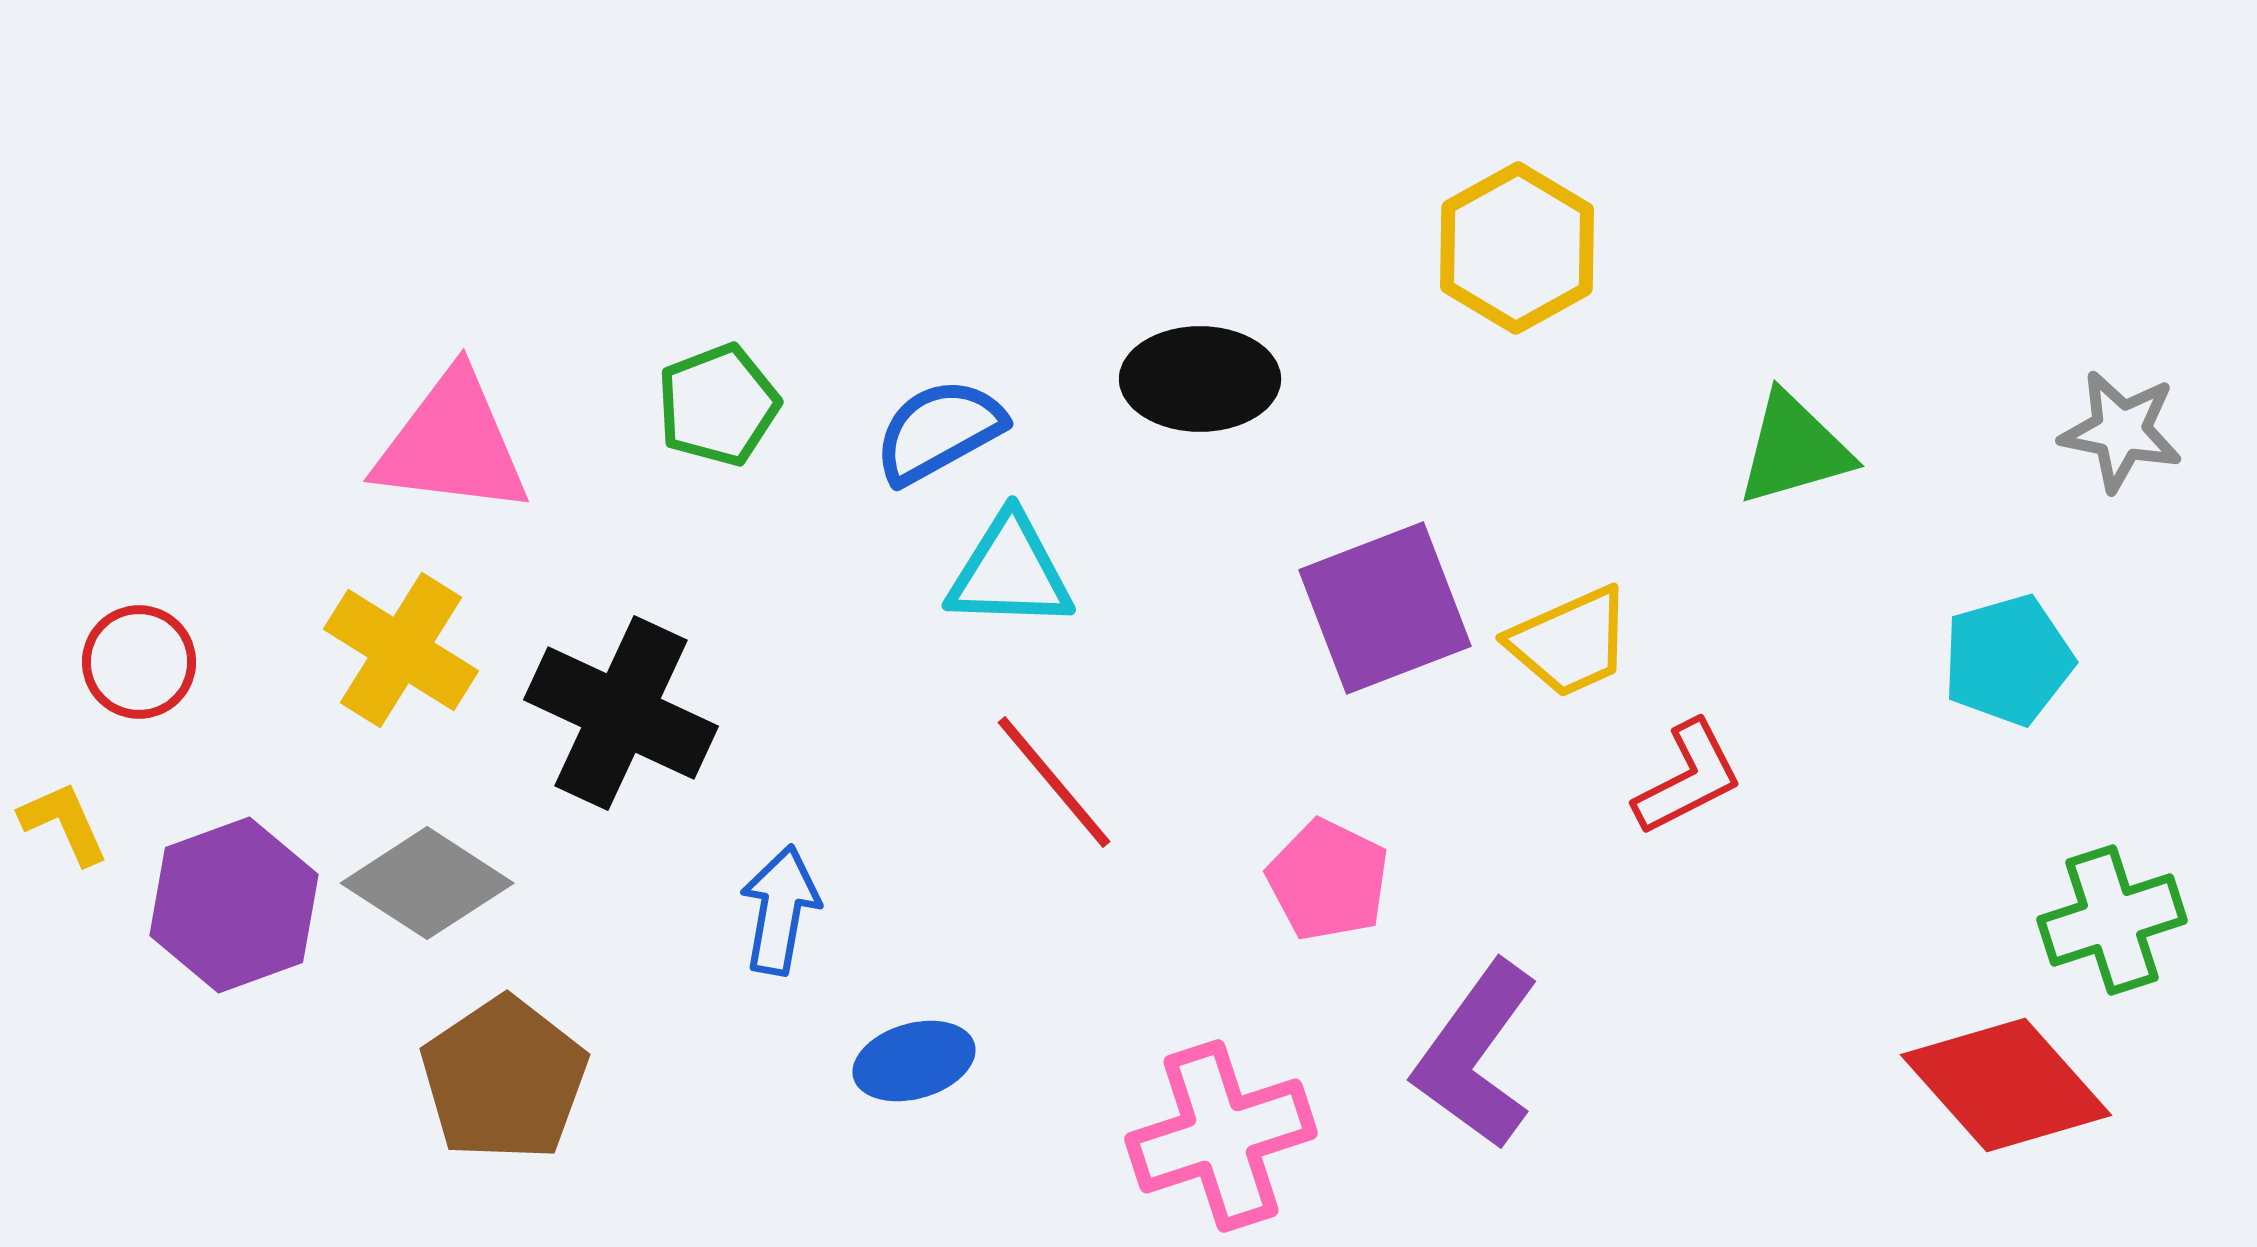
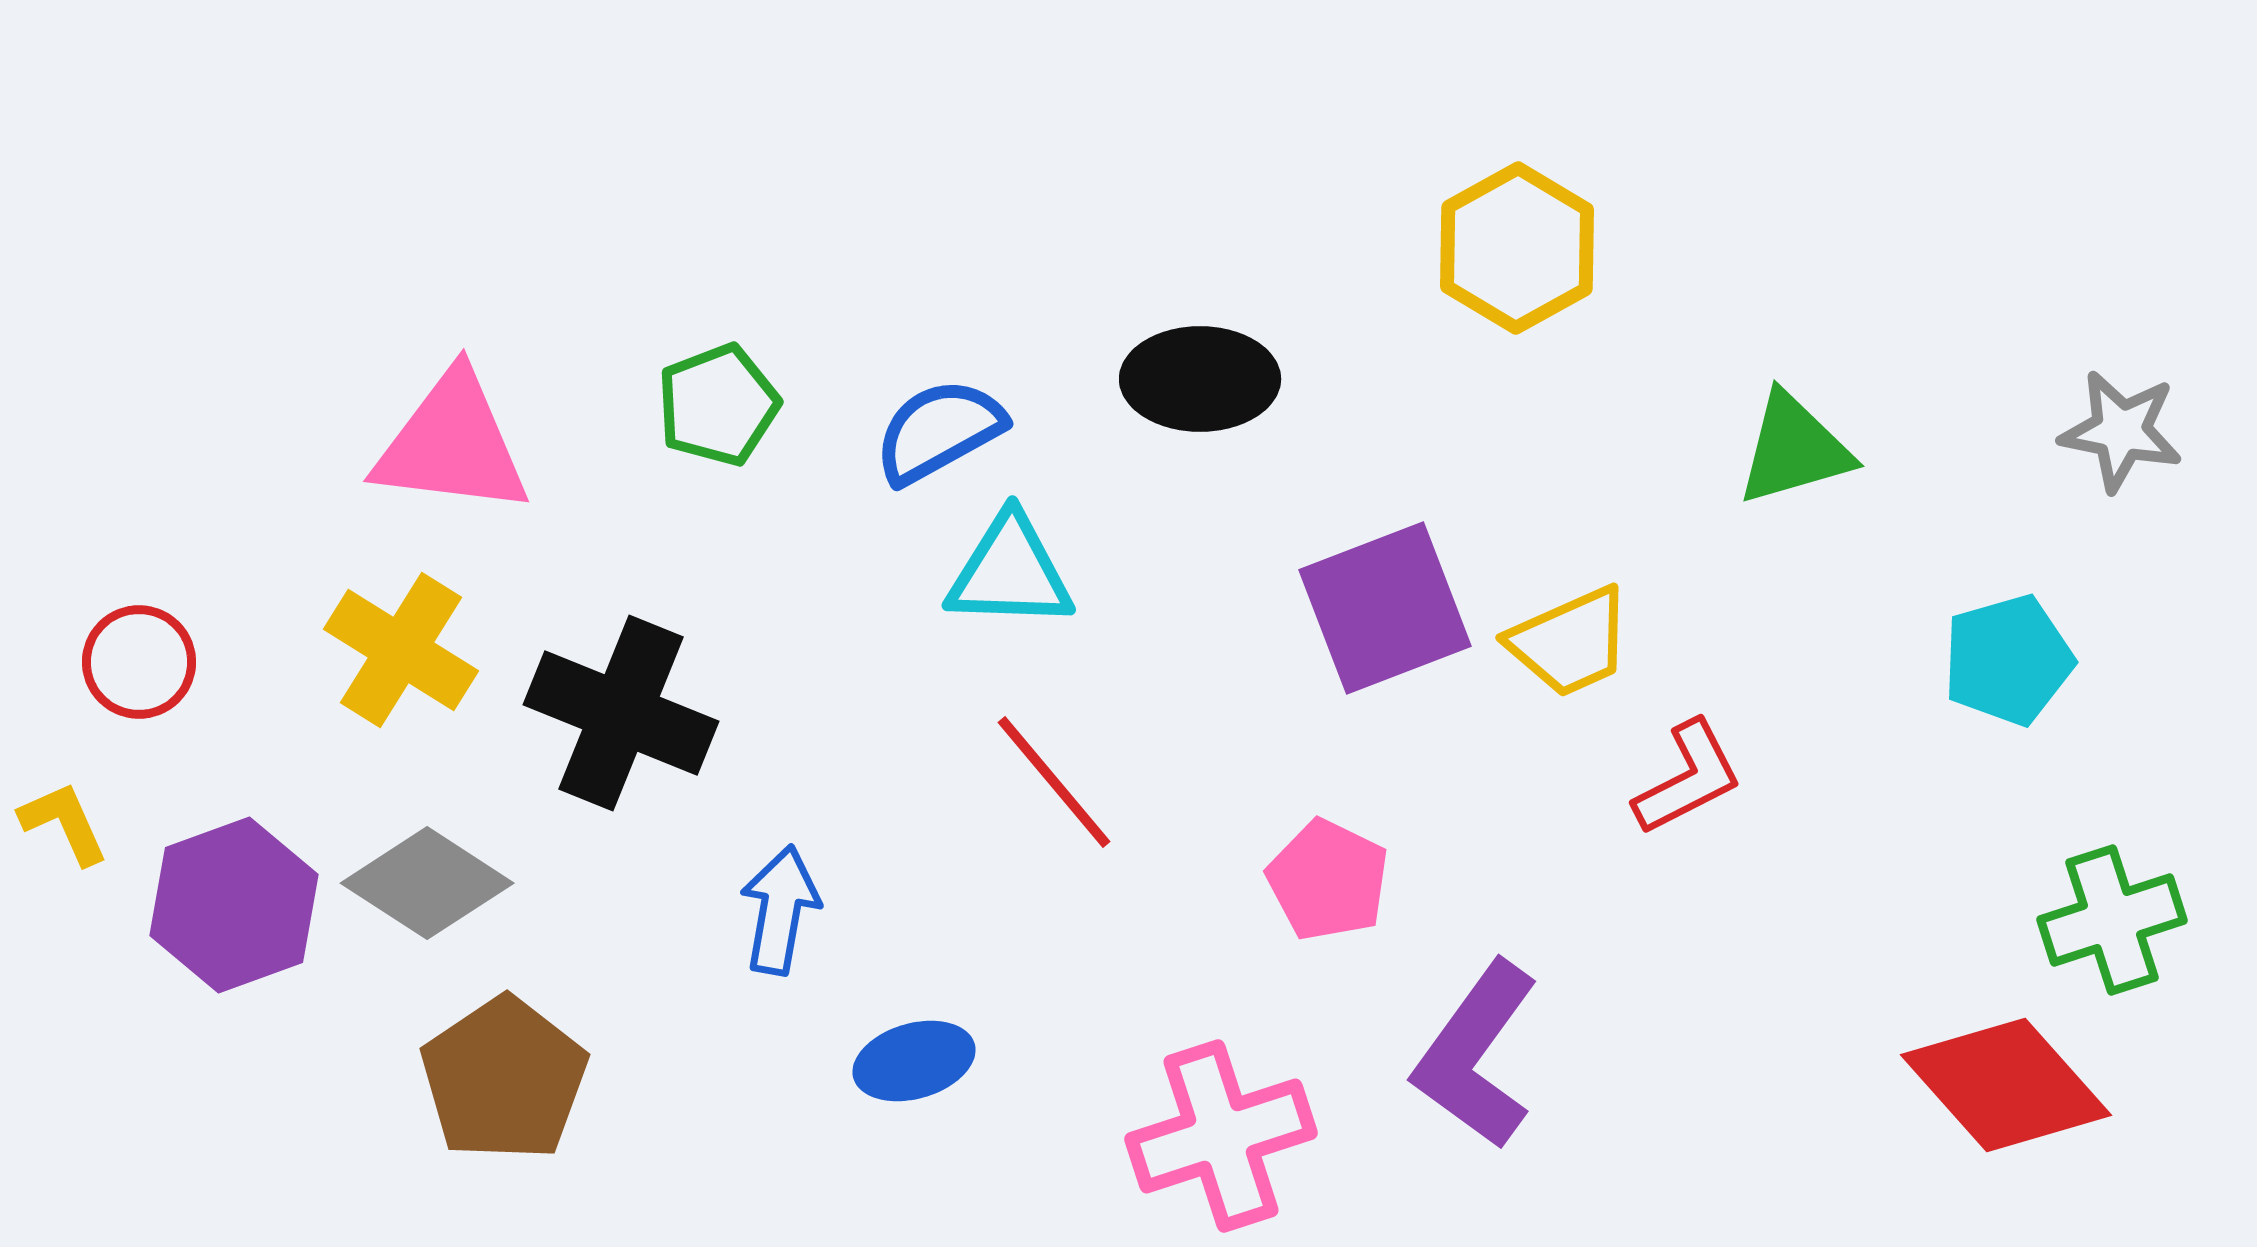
black cross: rotated 3 degrees counterclockwise
